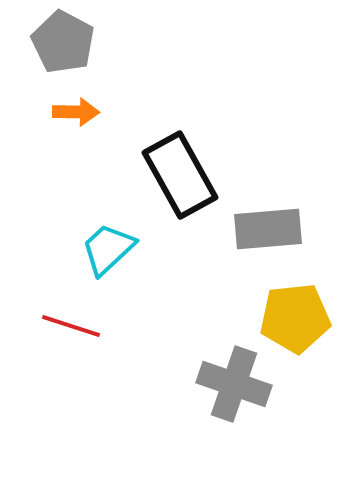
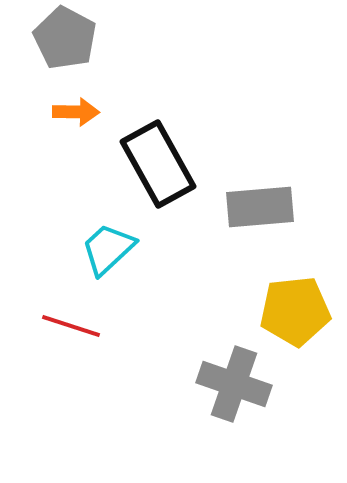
gray pentagon: moved 2 px right, 4 px up
black rectangle: moved 22 px left, 11 px up
gray rectangle: moved 8 px left, 22 px up
yellow pentagon: moved 7 px up
